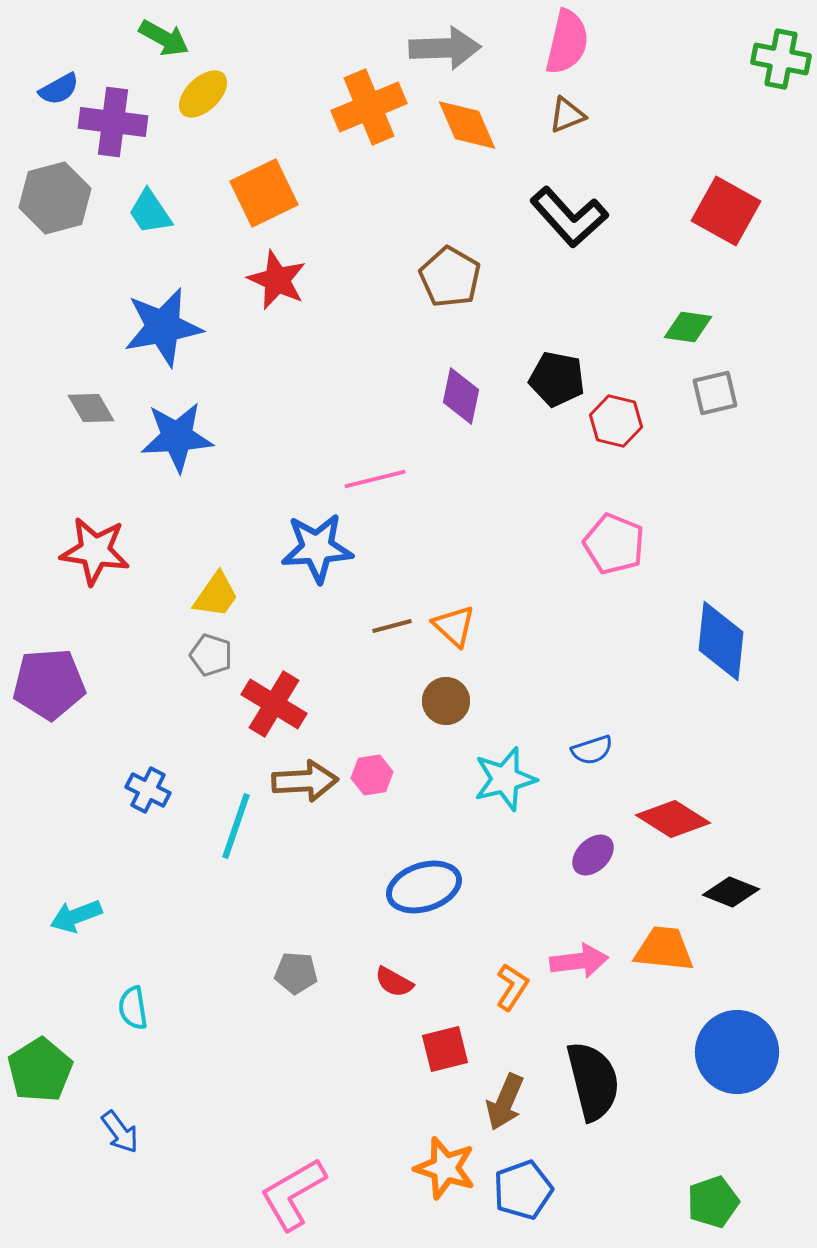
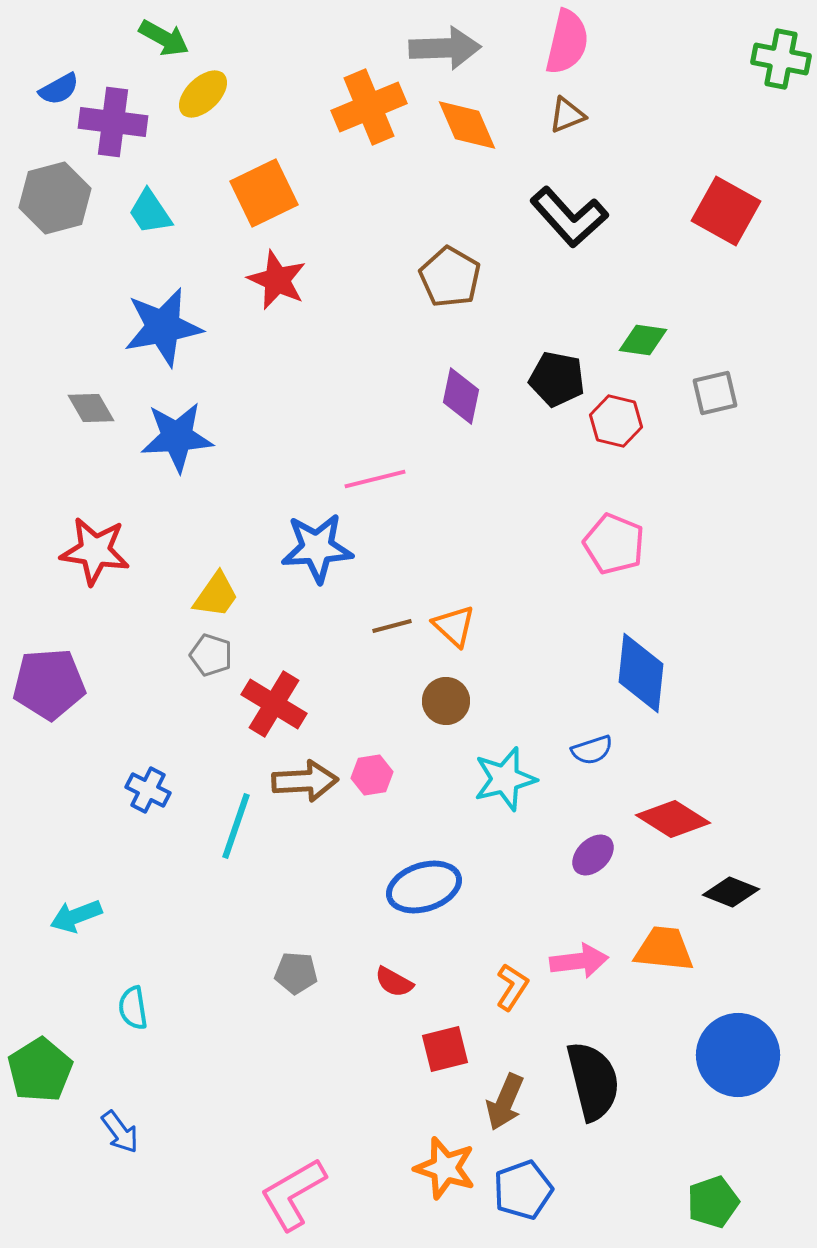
green diamond at (688, 327): moved 45 px left, 13 px down
blue diamond at (721, 641): moved 80 px left, 32 px down
blue circle at (737, 1052): moved 1 px right, 3 px down
